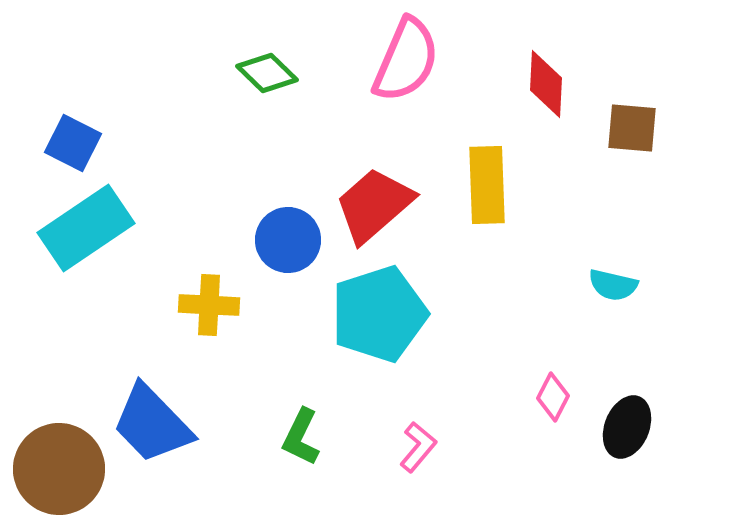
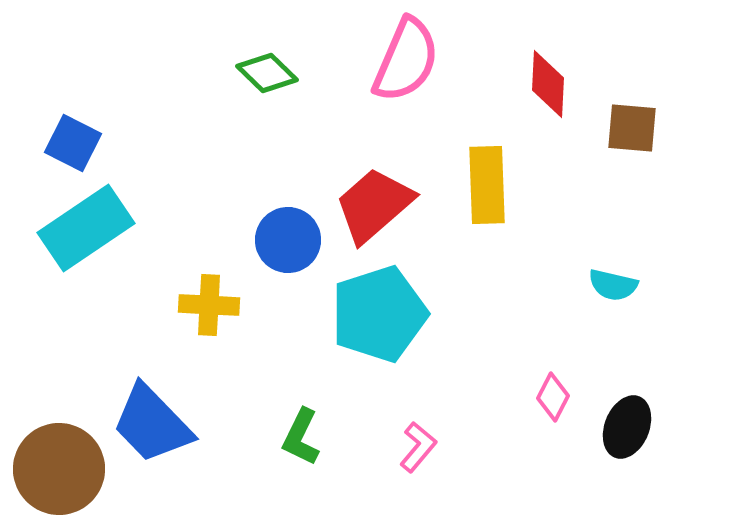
red diamond: moved 2 px right
